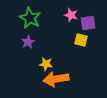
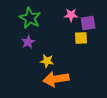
pink star: rotated 16 degrees counterclockwise
yellow square: moved 2 px up; rotated 16 degrees counterclockwise
yellow star: moved 1 px right, 3 px up
